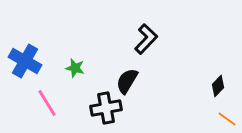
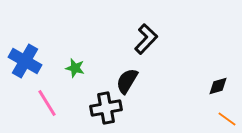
black diamond: rotated 30 degrees clockwise
